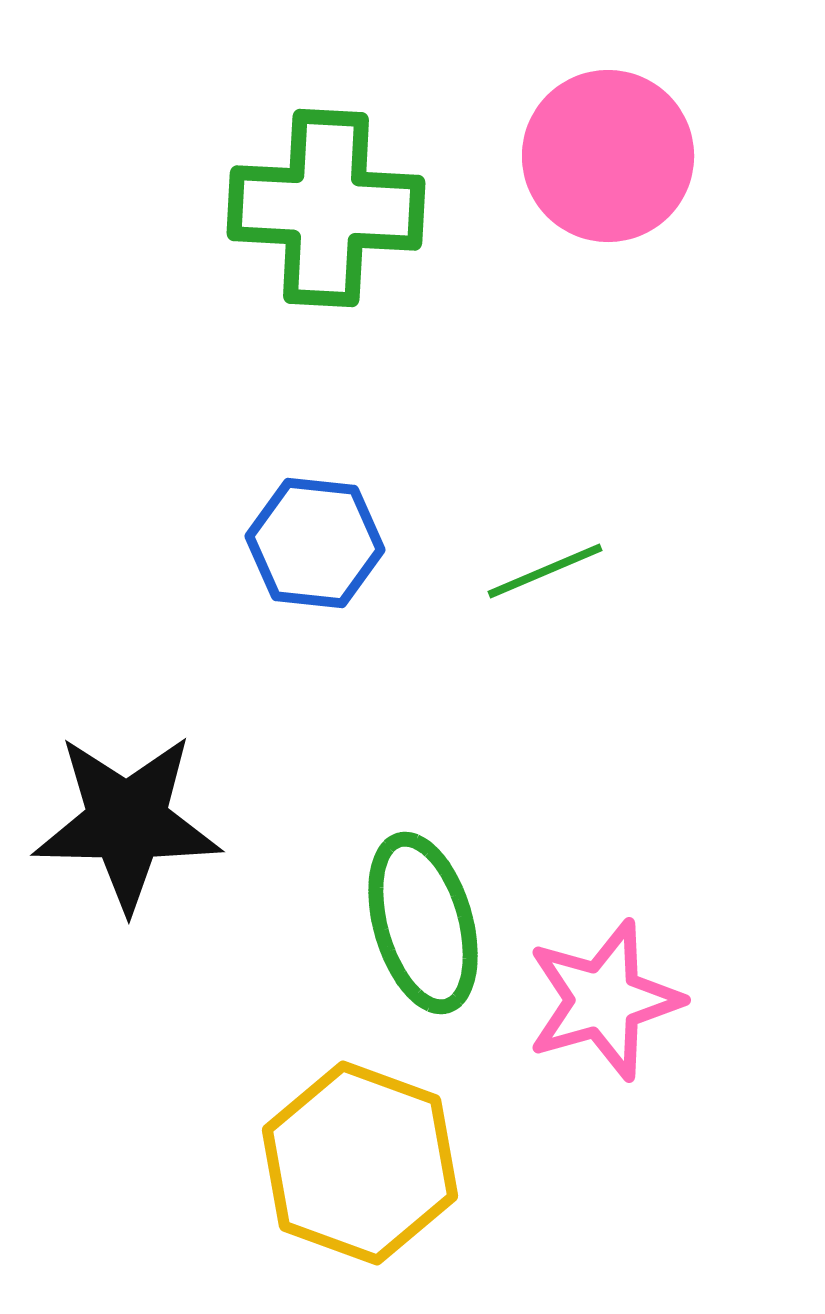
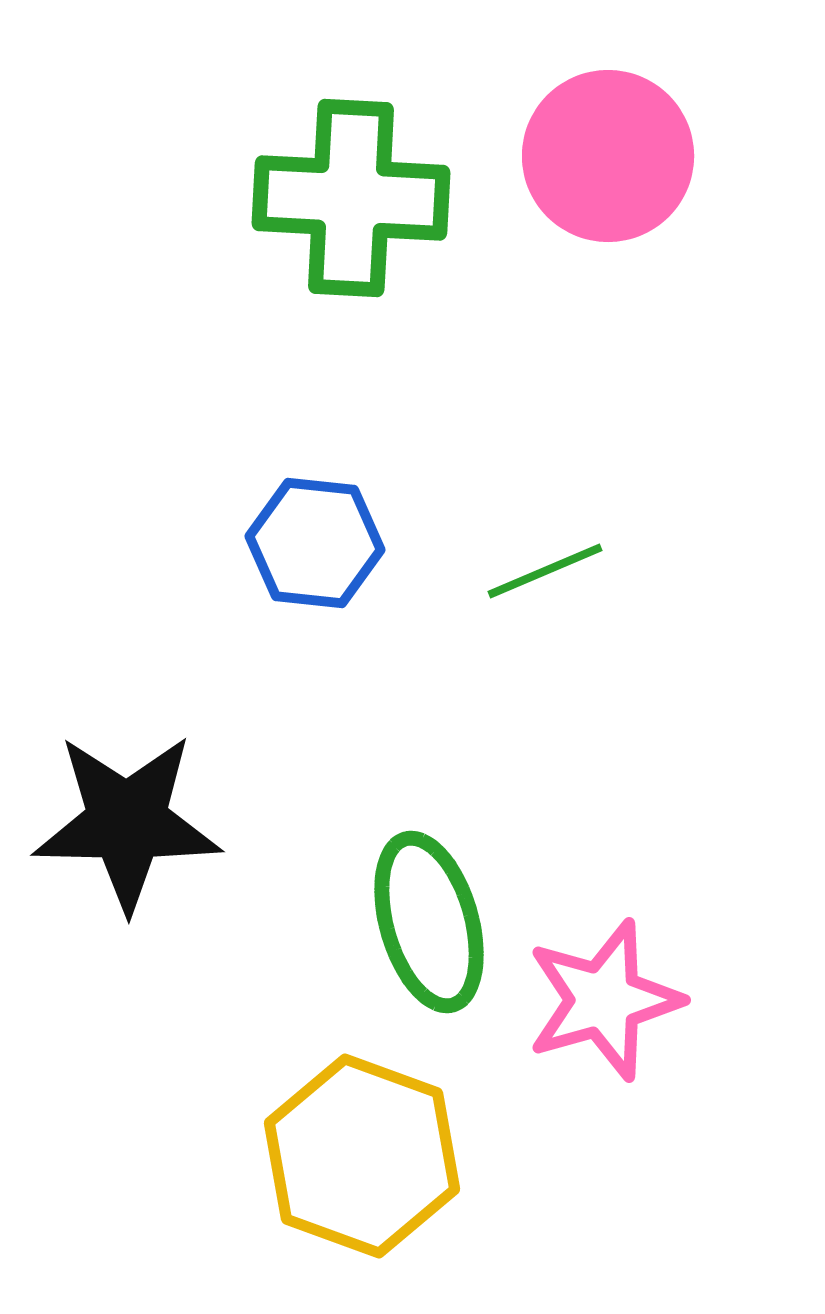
green cross: moved 25 px right, 10 px up
green ellipse: moved 6 px right, 1 px up
yellow hexagon: moved 2 px right, 7 px up
